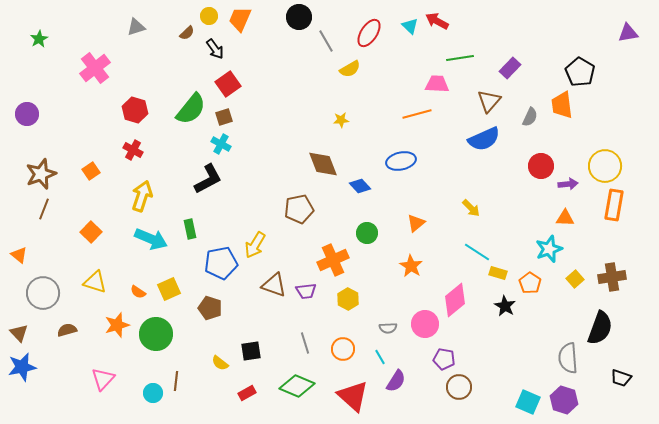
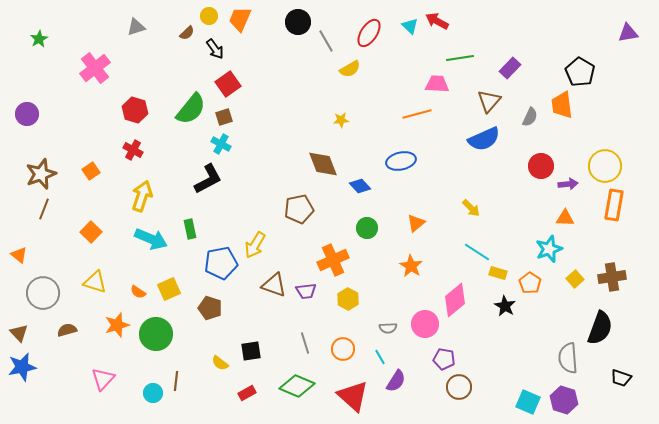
black circle at (299, 17): moved 1 px left, 5 px down
green circle at (367, 233): moved 5 px up
